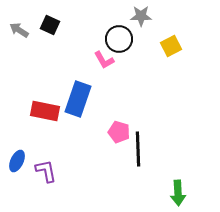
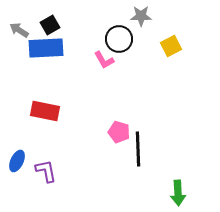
black square: rotated 36 degrees clockwise
blue rectangle: moved 32 px left, 51 px up; rotated 68 degrees clockwise
